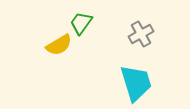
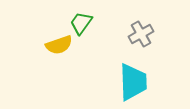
yellow semicircle: rotated 12 degrees clockwise
cyan trapezoid: moved 3 px left, 1 px up; rotated 15 degrees clockwise
